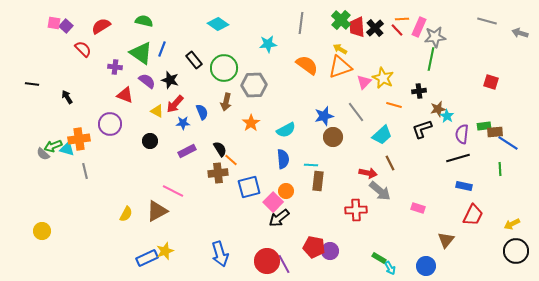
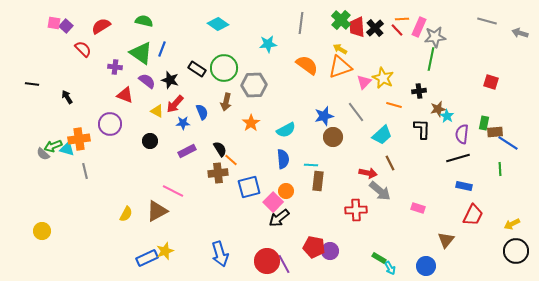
black rectangle at (194, 60): moved 3 px right, 9 px down; rotated 18 degrees counterclockwise
green rectangle at (484, 126): moved 3 px up; rotated 72 degrees counterclockwise
black L-shape at (422, 129): rotated 110 degrees clockwise
